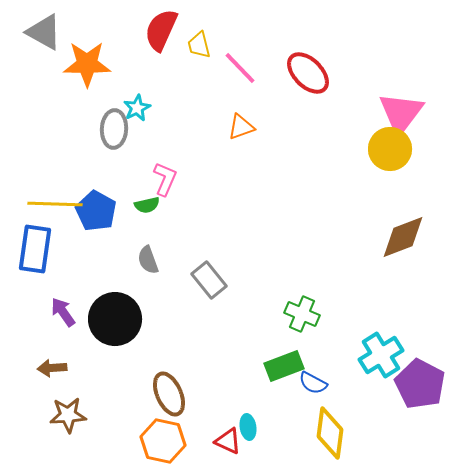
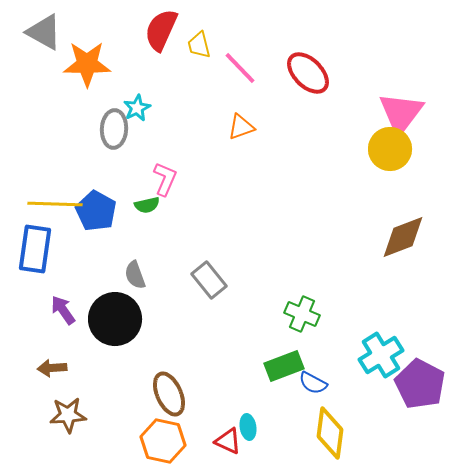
gray semicircle: moved 13 px left, 15 px down
purple arrow: moved 2 px up
